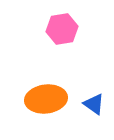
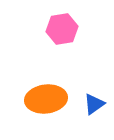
blue triangle: rotated 50 degrees clockwise
